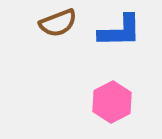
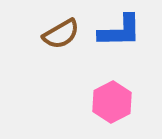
brown semicircle: moved 3 px right, 11 px down; rotated 9 degrees counterclockwise
